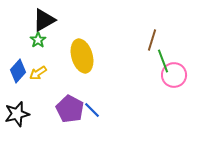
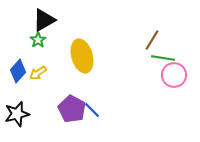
brown line: rotated 15 degrees clockwise
green line: moved 3 px up; rotated 60 degrees counterclockwise
purple pentagon: moved 2 px right
